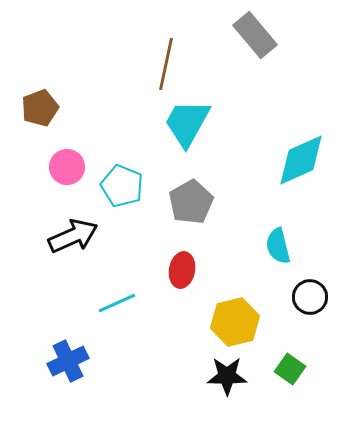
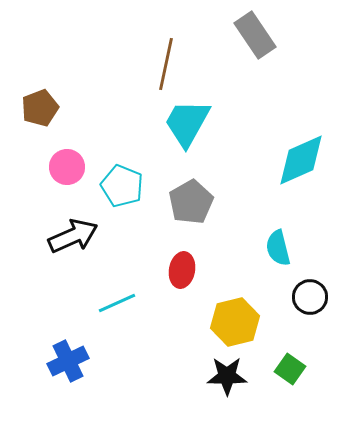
gray rectangle: rotated 6 degrees clockwise
cyan semicircle: moved 2 px down
